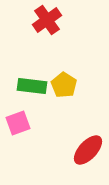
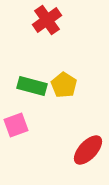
green rectangle: rotated 8 degrees clockwise
pink square: moved 2 px left, 2 px down
